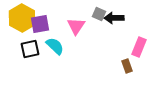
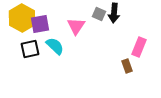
black arrow: moved 5 px up; rotated 84 degrees counterclockwise
